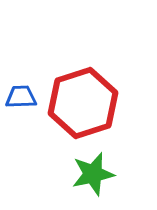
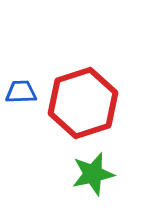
blue trapezoid: moved 5 px up
